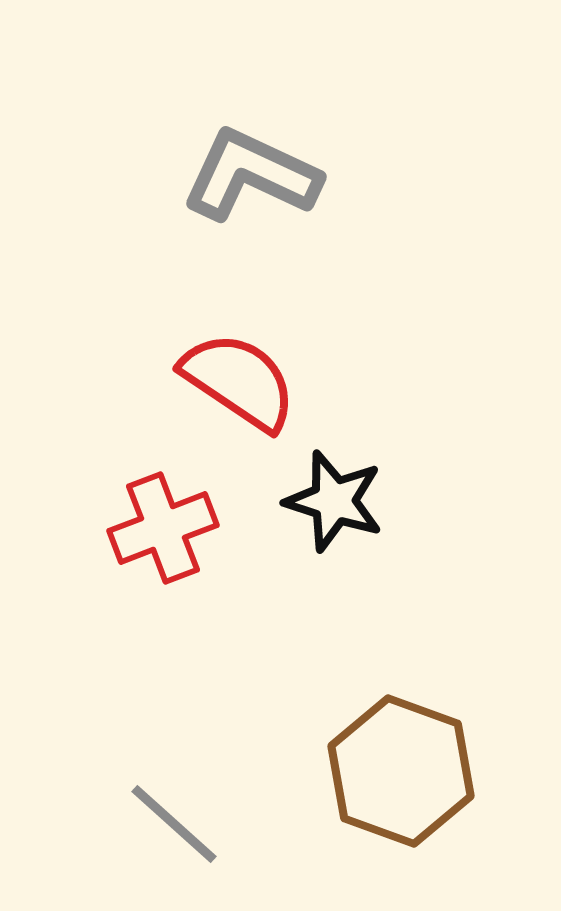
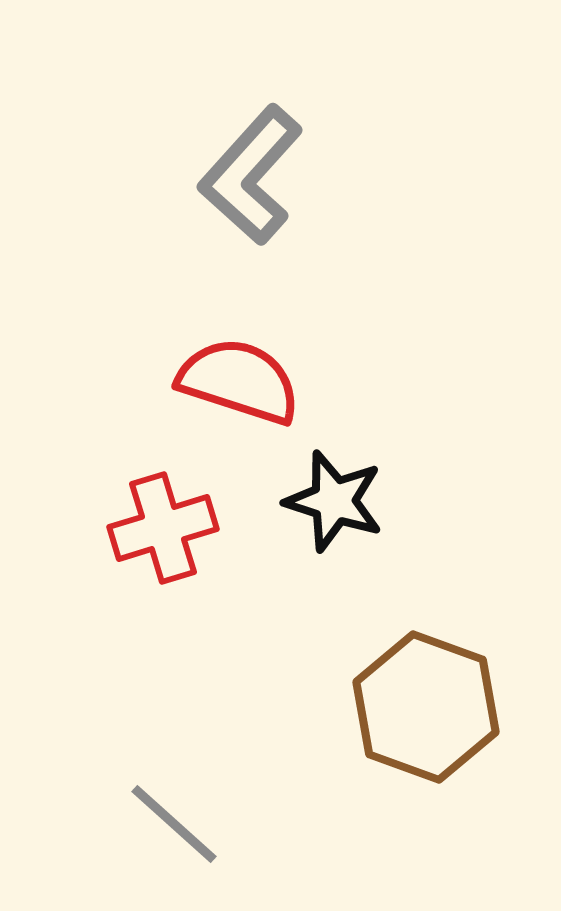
gray L-shape: rotated 73 degrees counterclockwise
red semicircle: rotated 16 degrees counterclockwise
red cross: rotated 4 degrees clockwise
brown hexagon: moved 25 px right, 64 px up
